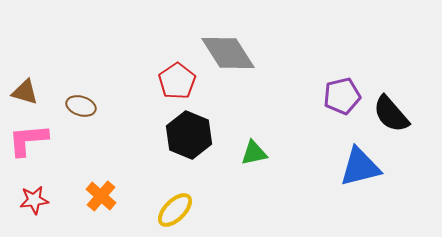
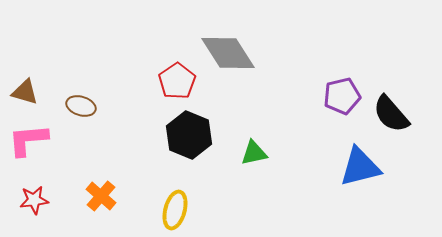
yellow ellipse: rotated 30 degrees counterclockwise
